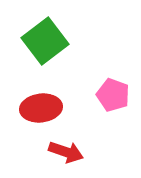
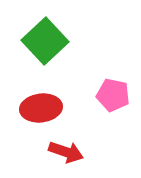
green square: rotated 6 degrees counterclockwise
pink pentagon: rotated 8 degrees counterclockwise
